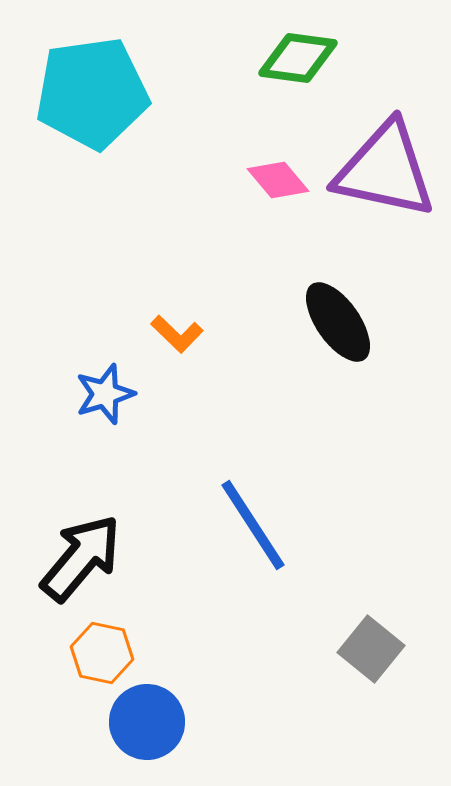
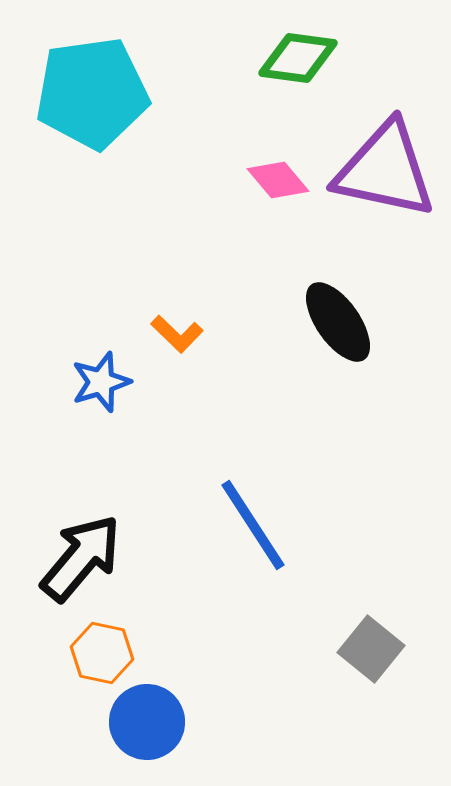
blue star: moved 4 px left, 12 px up
